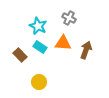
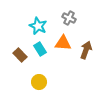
cyan rectangle: moved 2 px down; rotated 24 degrees clockwise
